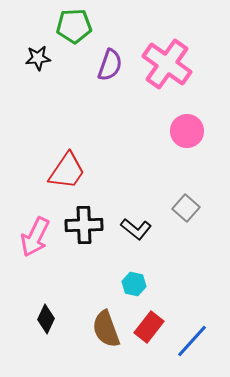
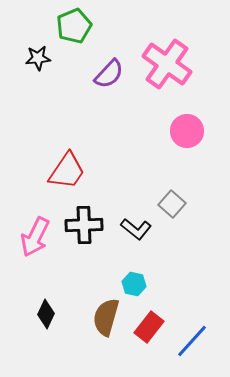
green pentagon: rotated 20 degrees counterclockwise
purple semicircle: moved 1 px left, 9 px down; rotated 24 degrees clockwise
gray square: moved 14 px left, 4 px up
black diamond: moved 5 px up
brown semicircle: moved 12 px up; rotated 36 degrees clockwise
